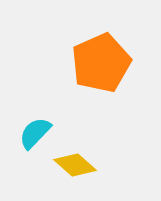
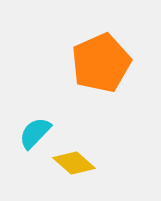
yellow diamond: moved 1 px left, 2 px up
